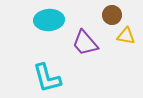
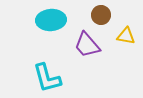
brown circle: moved 11 px left
cyan ellipse: moved 2 px right
purple trapezoid: moved 2 px right, 2 px down
